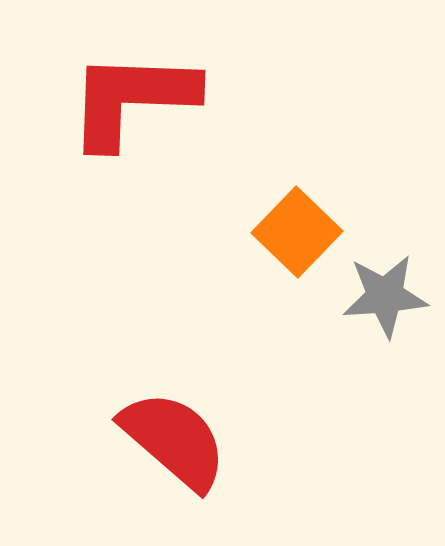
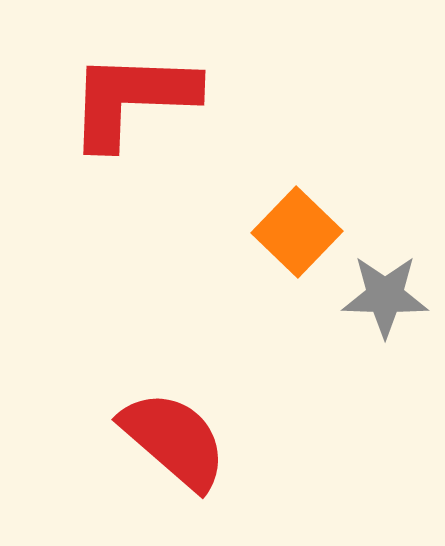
gray star: rotated 6 degrees clockwise
